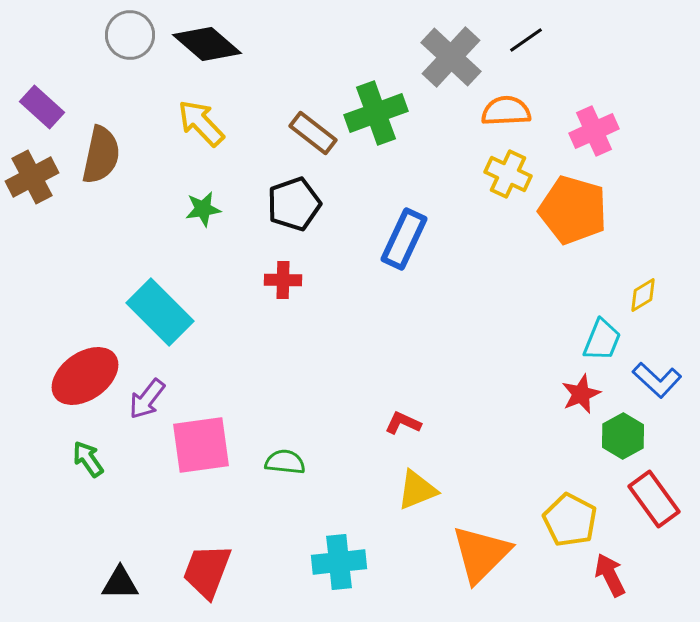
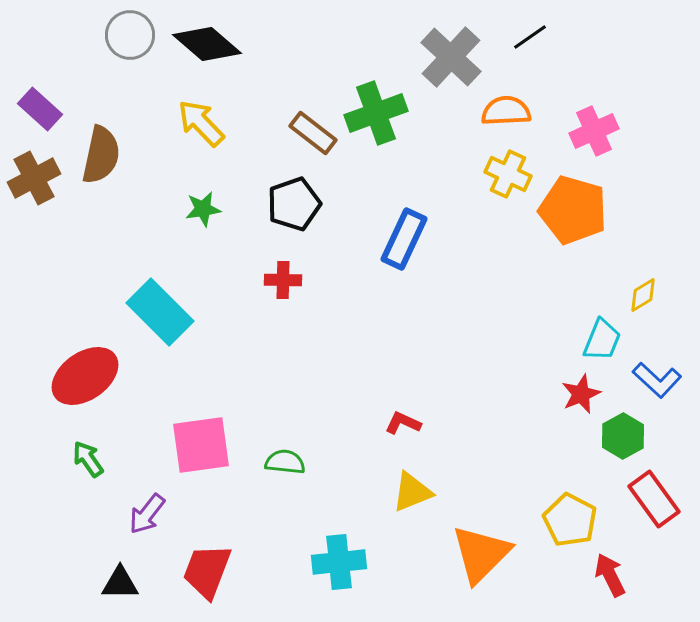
black line: moved 4 px right, 3 px up
purple rectangle: moved 2 px left, 2 px down
brown cross: moved 2 px right, 1 px down
purple arrow: moved 115 px down
yellow triangle: moved 5 px left, 2 px down
